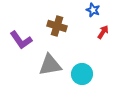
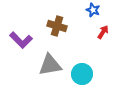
purple L-shape: rotated 10 degrees counterclockwise
